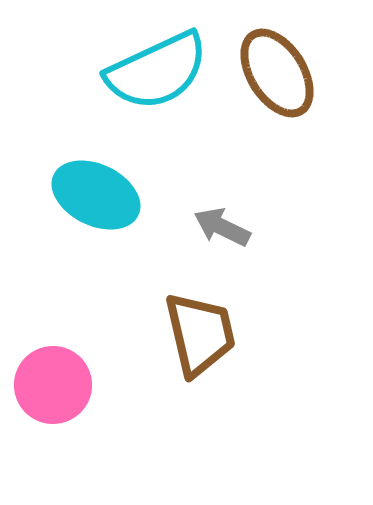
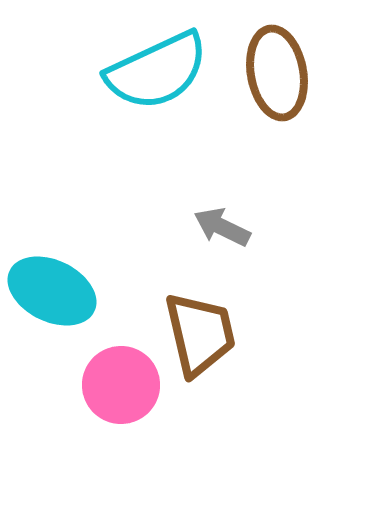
brown ellipse: rotated 22 degrees clockwise
cyan ellipse: moved 44 px left, 96 px down
pink circle: moved 68 px right
